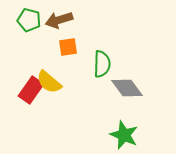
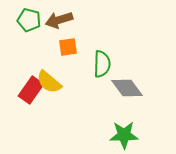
green star: rotated 24 degrees counterclockwise
